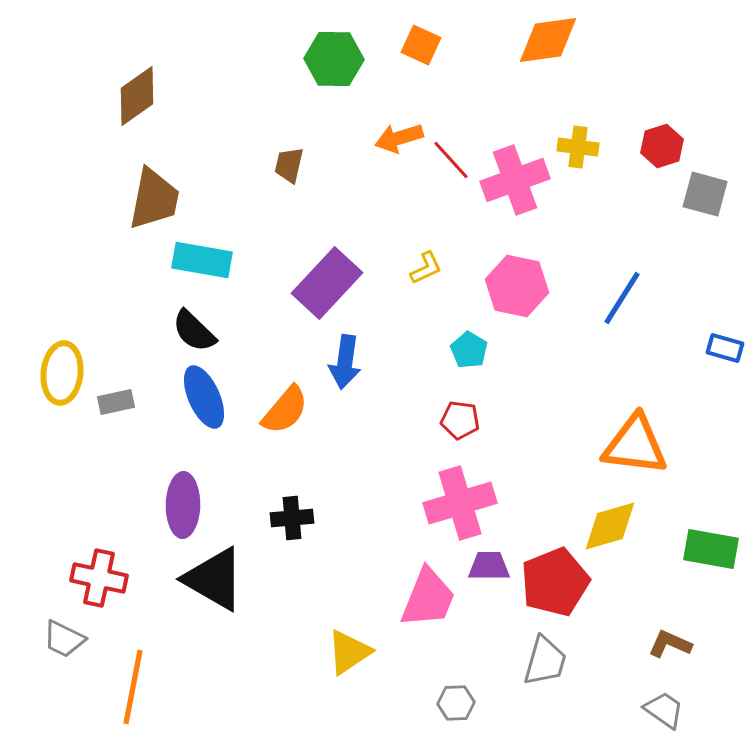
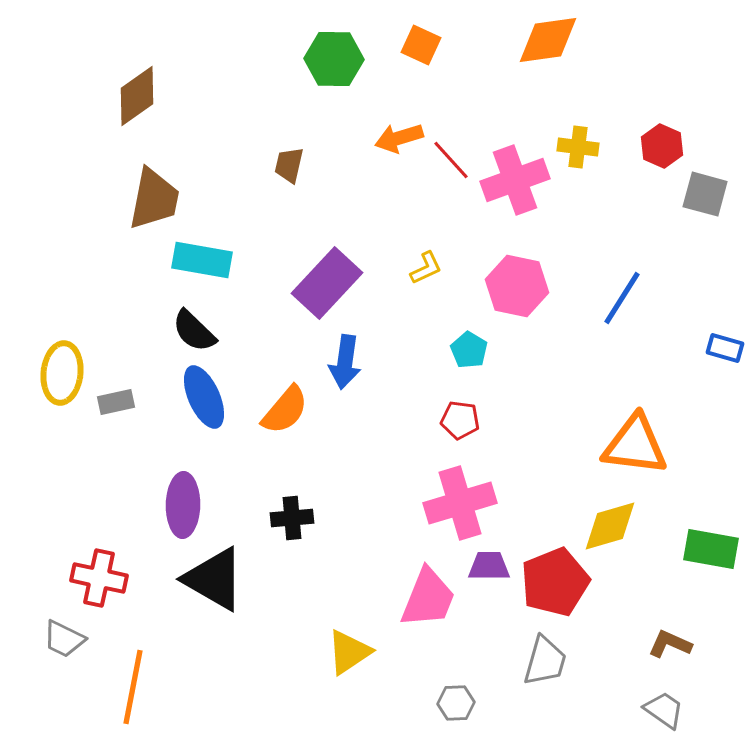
red hexagon at (662, 146): rotated 18 degrees counterclockwise
